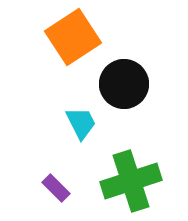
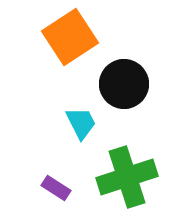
orange square: moved 3 px left
green cross: moved 4 px left, 4 px up
purple rectangle: rotated 12 degrees counterclockwise
